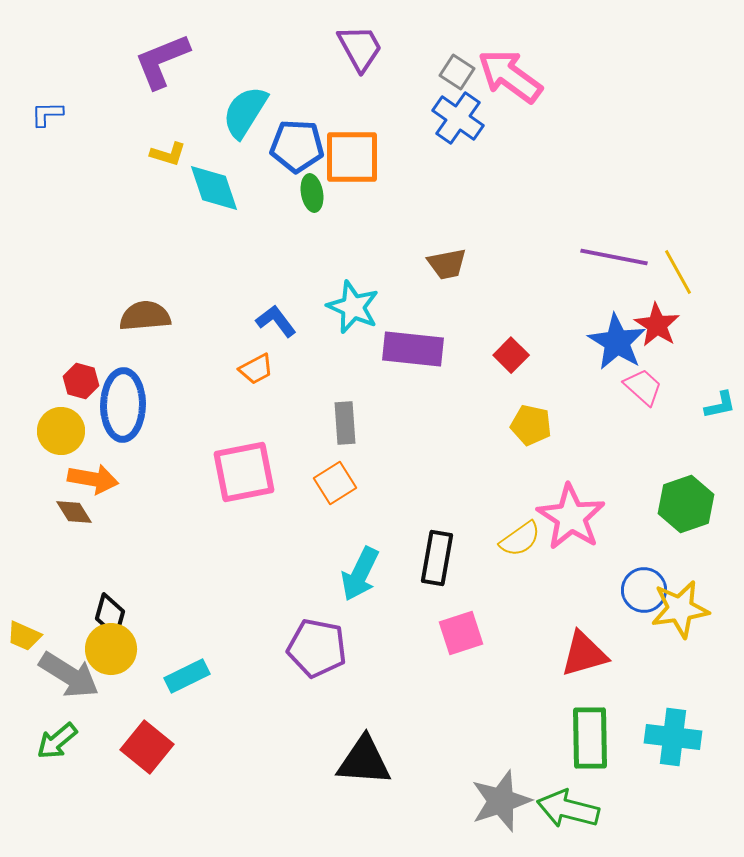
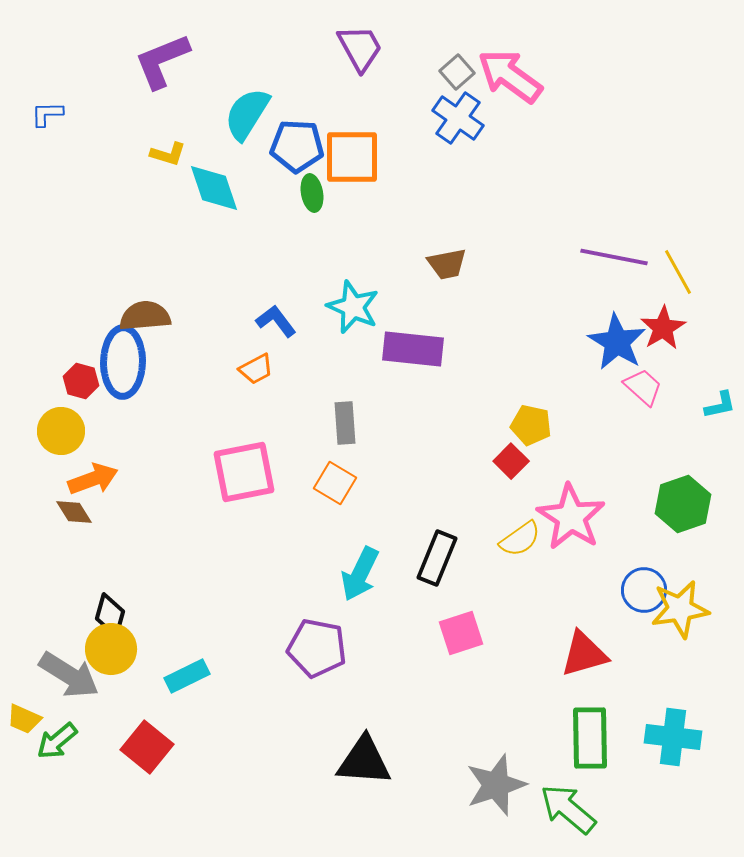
gray square at (457, 72): rotated 16 degrees clockwise
cyan semicircle at (245, 112): moved 2 px right, 2 px down
red star at (657, 325): moved 6 px right, 3 px down; rotated 9 degrees clockwise
red square at (511, 355): moved 106 px down
blue ellipse at (123, 405): moved 43 px up
orange arrow at (93, 479): rotated 30 degrees counterclockwise
orange square at (335, 483): rotated 27 degrees counterclockwise
green hexagon at (686, 504): moved 3 px left
black rectangle at (437, 558): rotated 12 degrees clockwise
yellow trapezoid at (24, 636): moved 83 px down
gray star at (501, 801): moved 5 px left, 16 px up
green arrow at (568, 809): rotated 26 degrees clockwise
